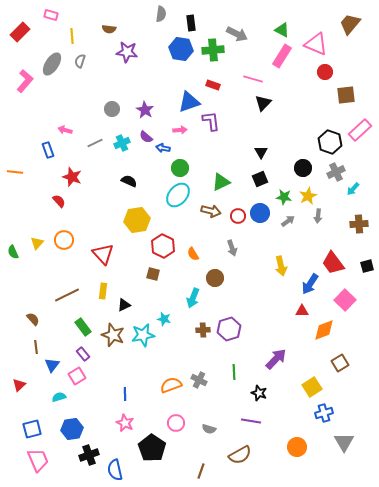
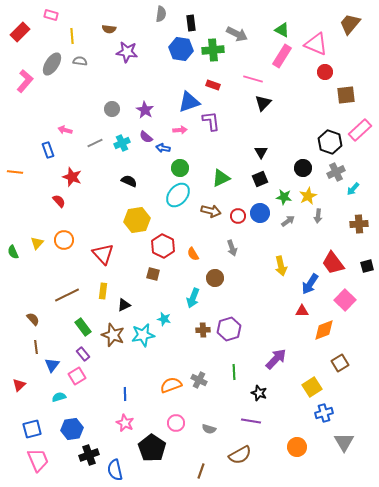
gray semicircle at (80, 61): rotated 80 degrees clockwise
green triangle at (221, 182): moved 4 px up
